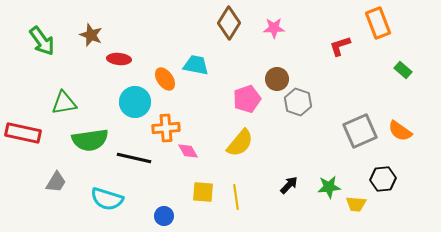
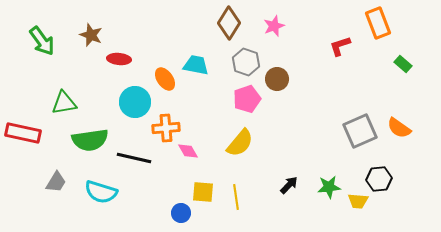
pink star: moved 2 px up; rotated 20 degrees counterclockwise
green rectangle: moved 6 px up
gray hexagon: moved 52 px left, 40 px up
orange semicircle: moved 1 px left, 3 px up
black hexagon: moved 4 px left
cyan semicircle: moved 6 px left, 7 px up
yellow trapezoid: moved 2 px right, 3 px up
blue circle: moved 17 px right, 3 px up
